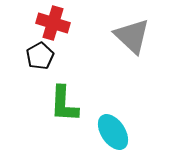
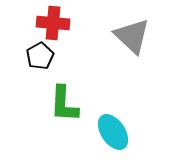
red cross: rotated 12 degrees counterclockwise
